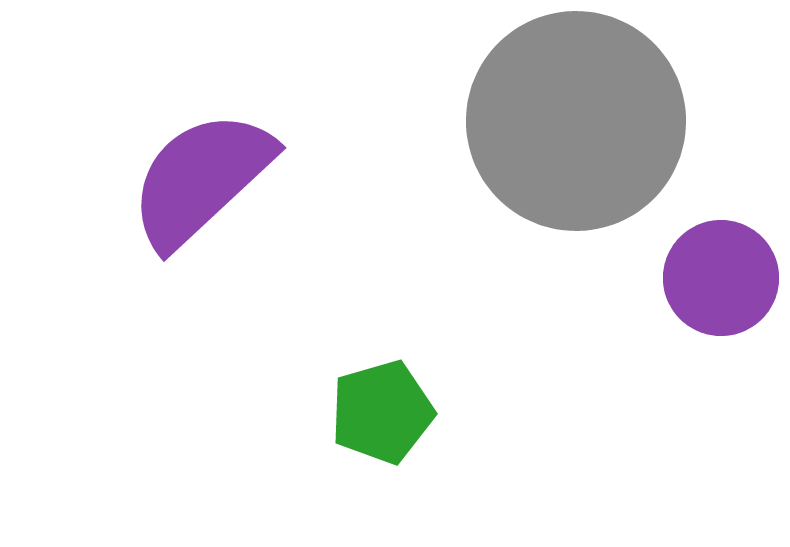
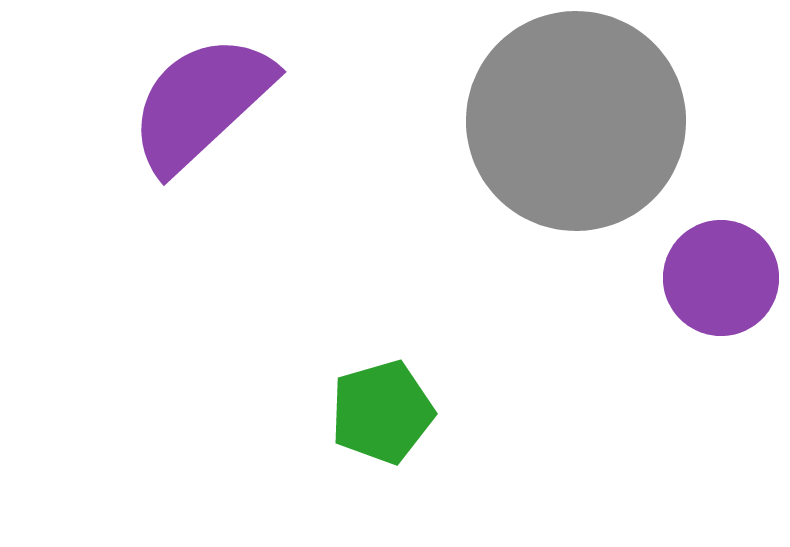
purple semicircle: moved 76 px up
